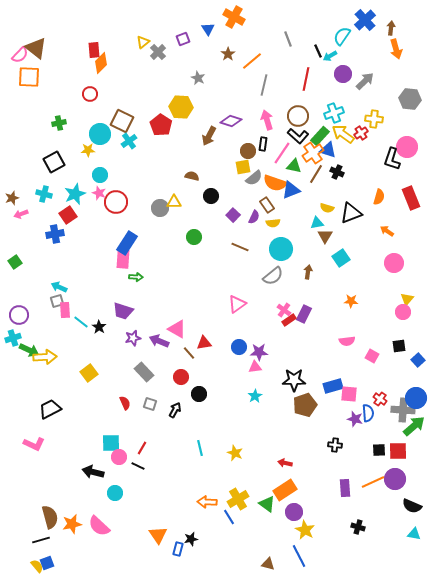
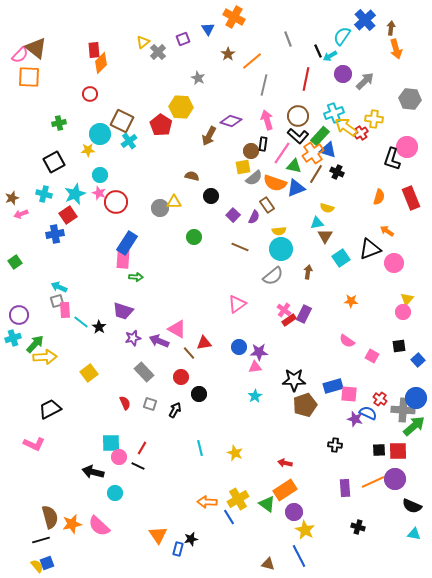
yellow arrow at (343, 134): moved 3 px right, 7 px up
brown circle at (248, 151): moved 3 px right
blue triangle at (291, 190): moved 5 px right, 2 px up
black triangle at (351, 213): moved 19 px right, 36 px down
yellow semicircle at (273, 223): moved 6 px right, 8 px down
pink semicircle at (347, 341): rotated 42 degrees clockwise
green arrow at (29, 350): moved 6 px right, 6 px up; rotated 72 degrees counterclockwise
blue semicircle at (368, 413): rotated 60 degrees counterclockwise
